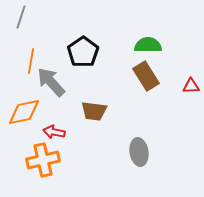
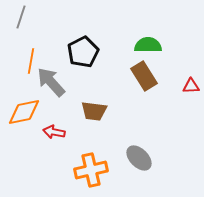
black pentagon: rotated 8 degrees clockwise
brown rectangle: moved 2 px left
gray ellipse: moved 6 px down; rotated 36 degrees counterclockwise
orange cross: moved 48 px right, 10 px down
